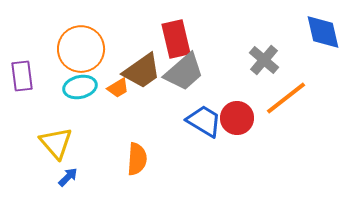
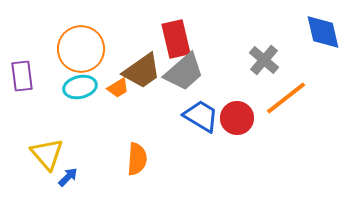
blue trapezoid: moved 3 px left, 5 px up
yellow triangle: moved 9 px left, 11 px down
